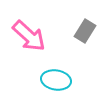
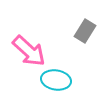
pink arrow: moved 15 px down
